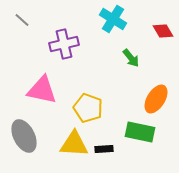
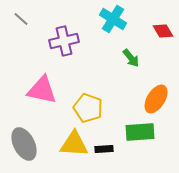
gray line: moved 1 px left, 1 px up
purple cross: moved 3 px up
green rectangle: rotated 16 degrees counterclockwise
gray ellipse: moved 8 px down
